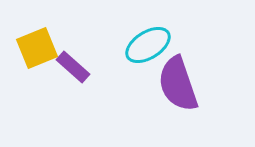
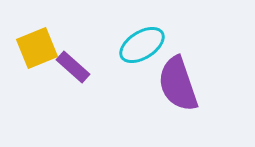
cyan ellipse: moved 6 px left
